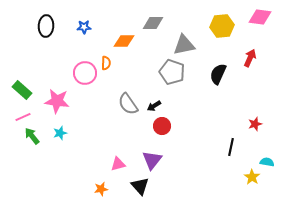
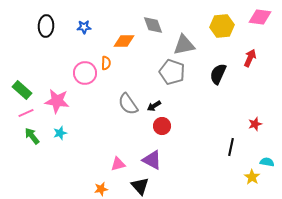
gray diamond: moved 2 px down; rotated 70 degrees clockwise
pink line: moved 3 px right, 4 px up
purple triangle: rotated 40 degrees counterclockwise
